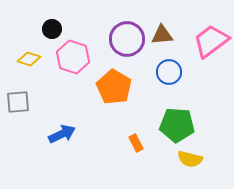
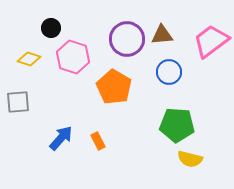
black circle: moved 1 px left, 1 px up
blue arrow: moved 1 px left, 4 px down; rotated 24 degrees counterclockwise
orange rectangle: moved 38 px left, 2 px up
